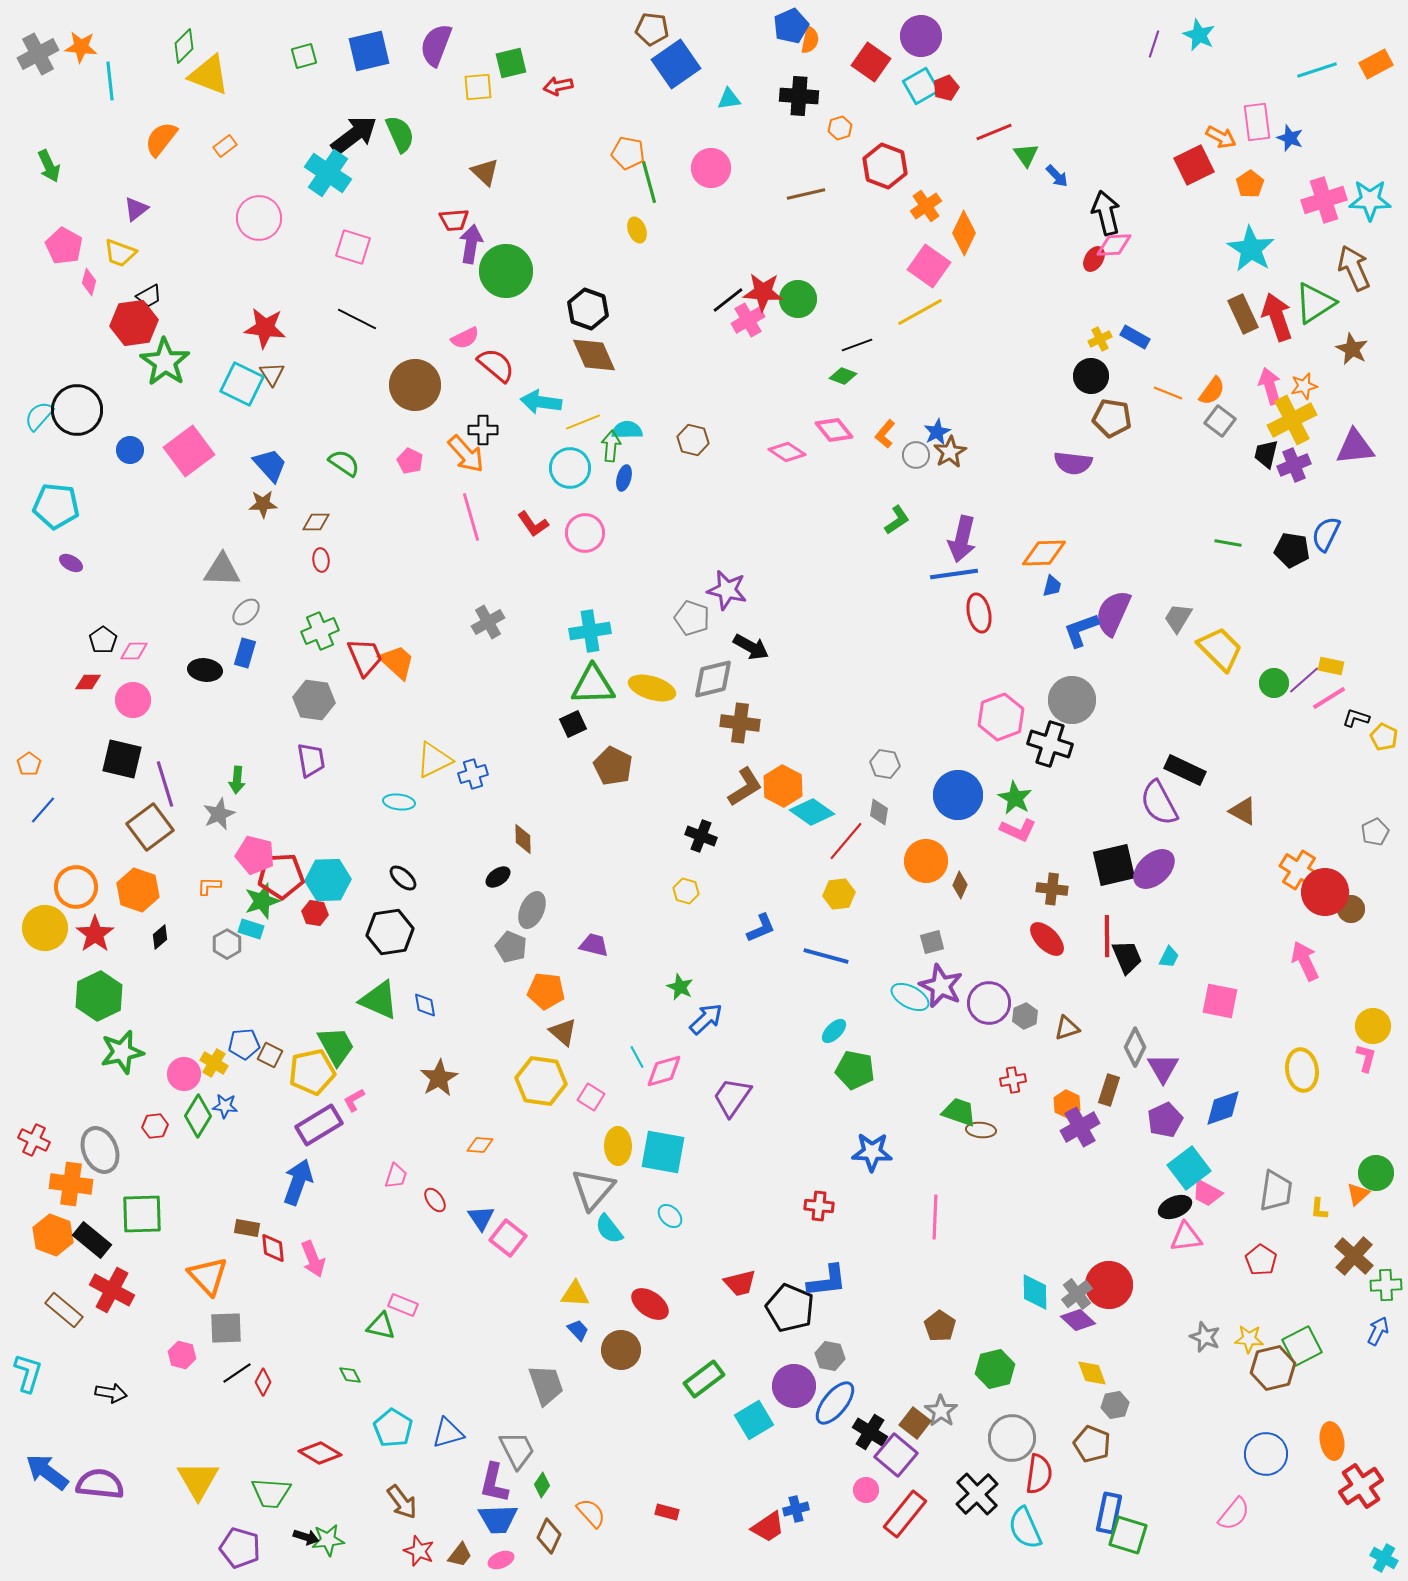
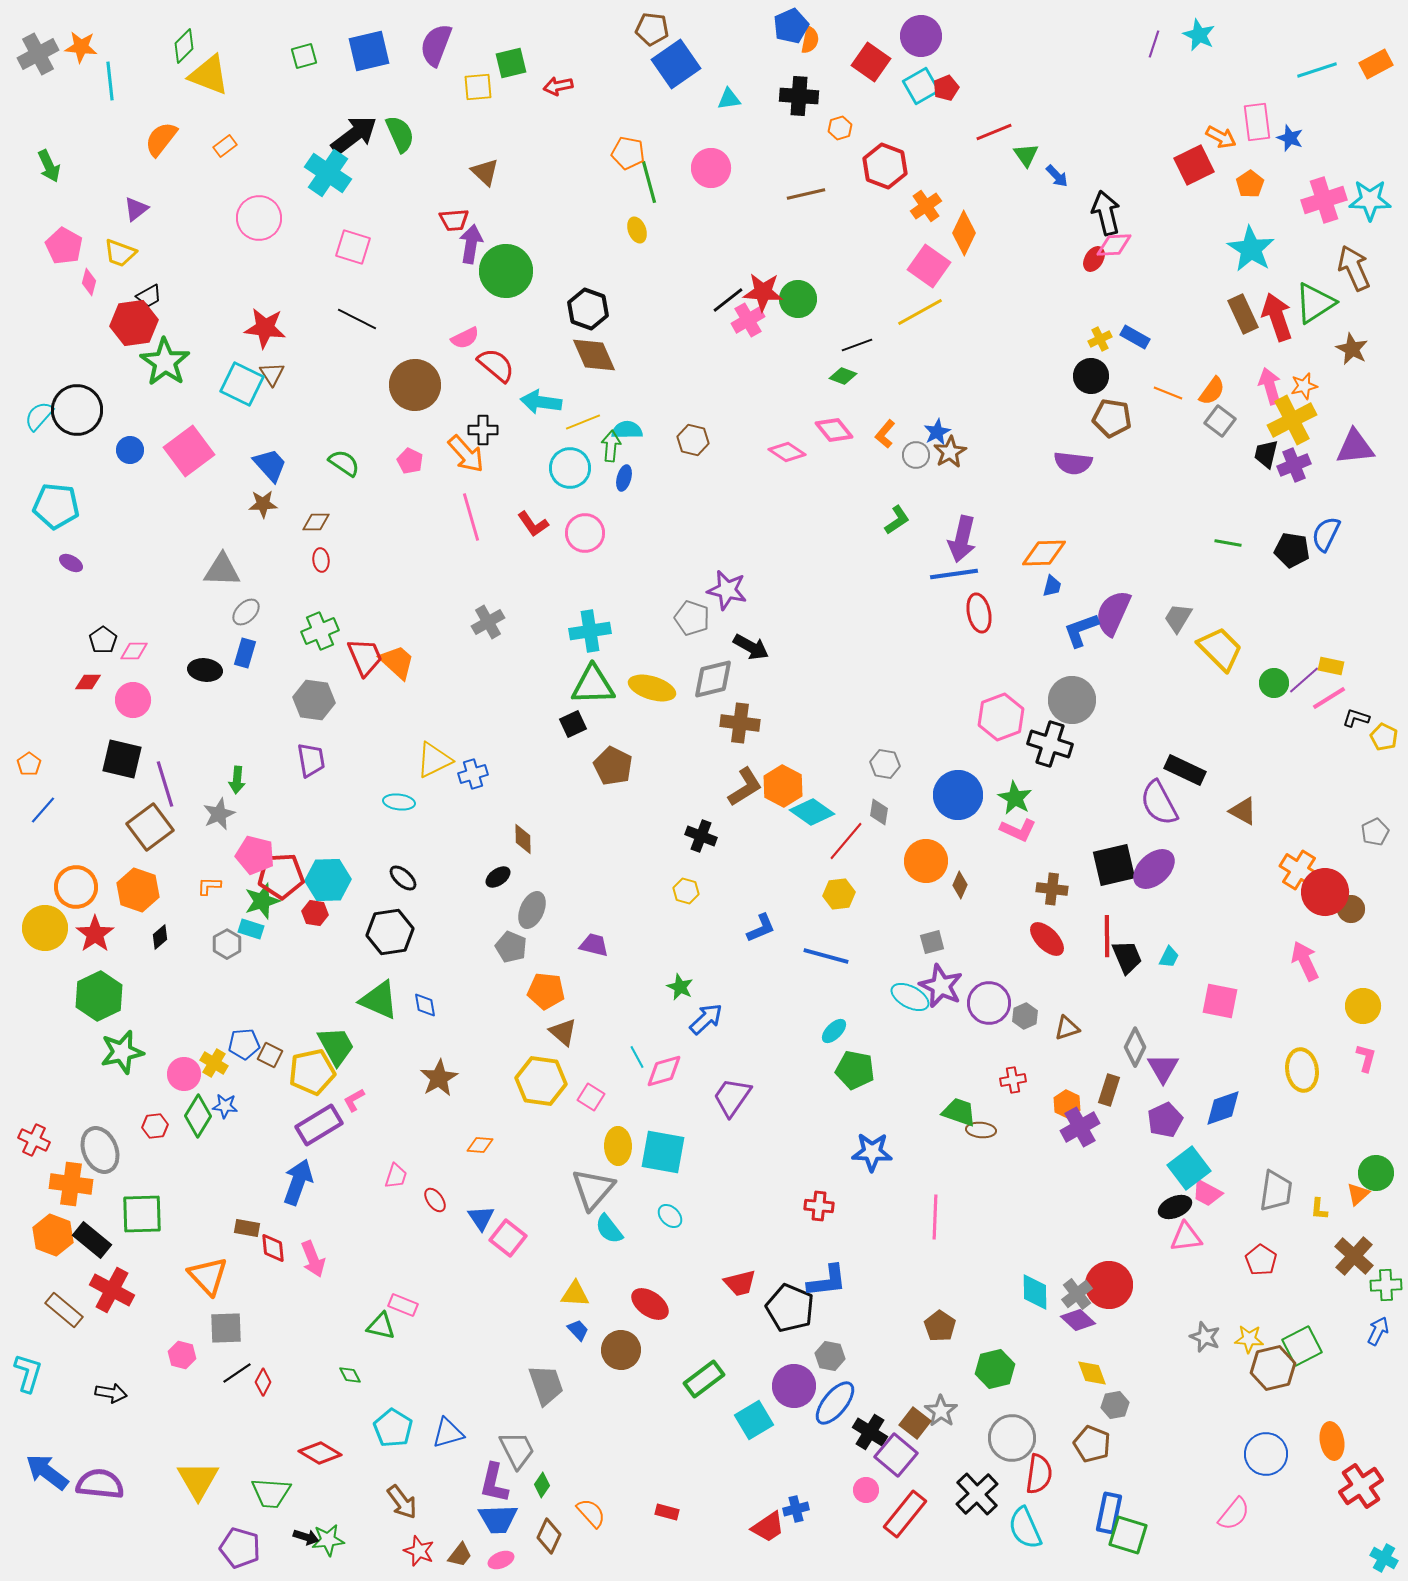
yellow circle at (1373, 1026): moved 10 px left, 20 px up
